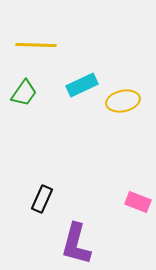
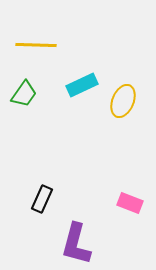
green trapezoid: moved 1 px down
yellow ellipse: rotated 56 degrees counterclockwise
pink rectangle: moved 8 px left, 1 px down
